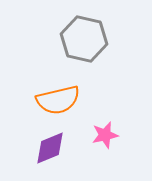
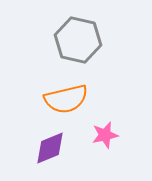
gray hexagon: moved 6 px left, 1 px down
orange semicircle: moved 8 px right, 1 px up
